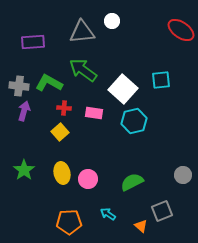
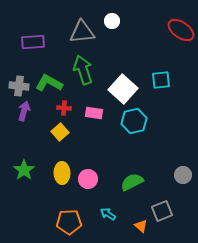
green arrow: rotated 36 degrees clockwise
yellow ellipse: rotated 10 degrees clockwise
